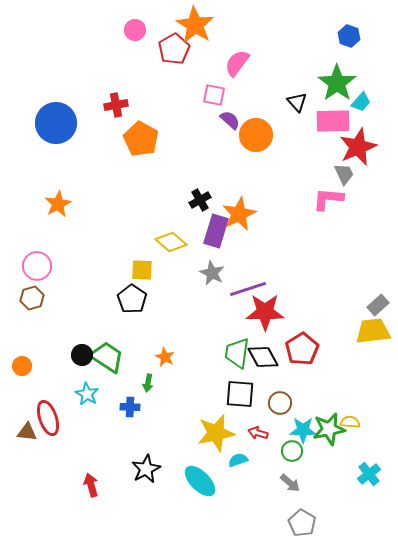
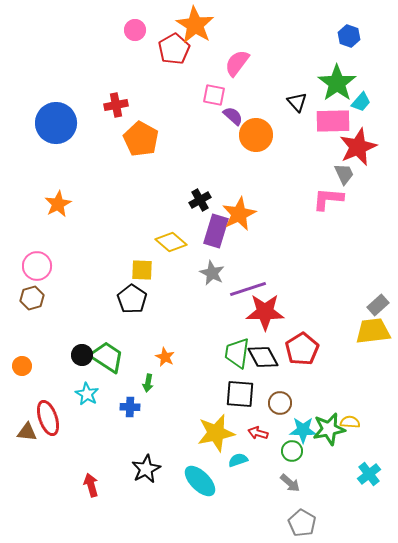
purple semicircle at (230, 120): moved 3 px right, 4 px up
